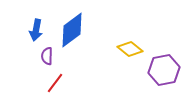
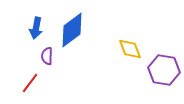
blue arrow: moved 2 px up
yellow diamond: rotated 30 degrees clockwise
purple hexagon: rotated 20 degrees clockwise
red line: moved 25 px left
